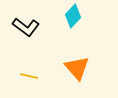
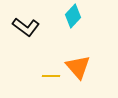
orange triangle: moved 1 px right, 1 px up
yellow line: moved 22 px right; rotated 12 degrees counterclockwise
